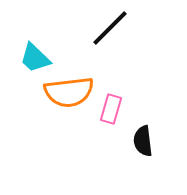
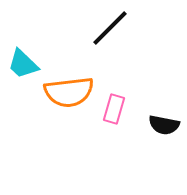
cyan trapezoid: moved 12 px left, 6 px down
pink rectangle: moved 3 px right
black semicircle: moved 21 px right, 16 px up; rotated 72 degrees counterclockwise
